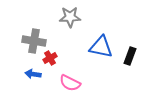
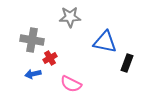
gray cross: moved 2 px left, 1 px up
blue triangle: moved 4 px right, 5 px up
black rectangle: moved 3 px left, 7 px down
blue arrow: rotated 21 degrees counterclockwise
pink semicircle: moved 1 px right, 1 px down
